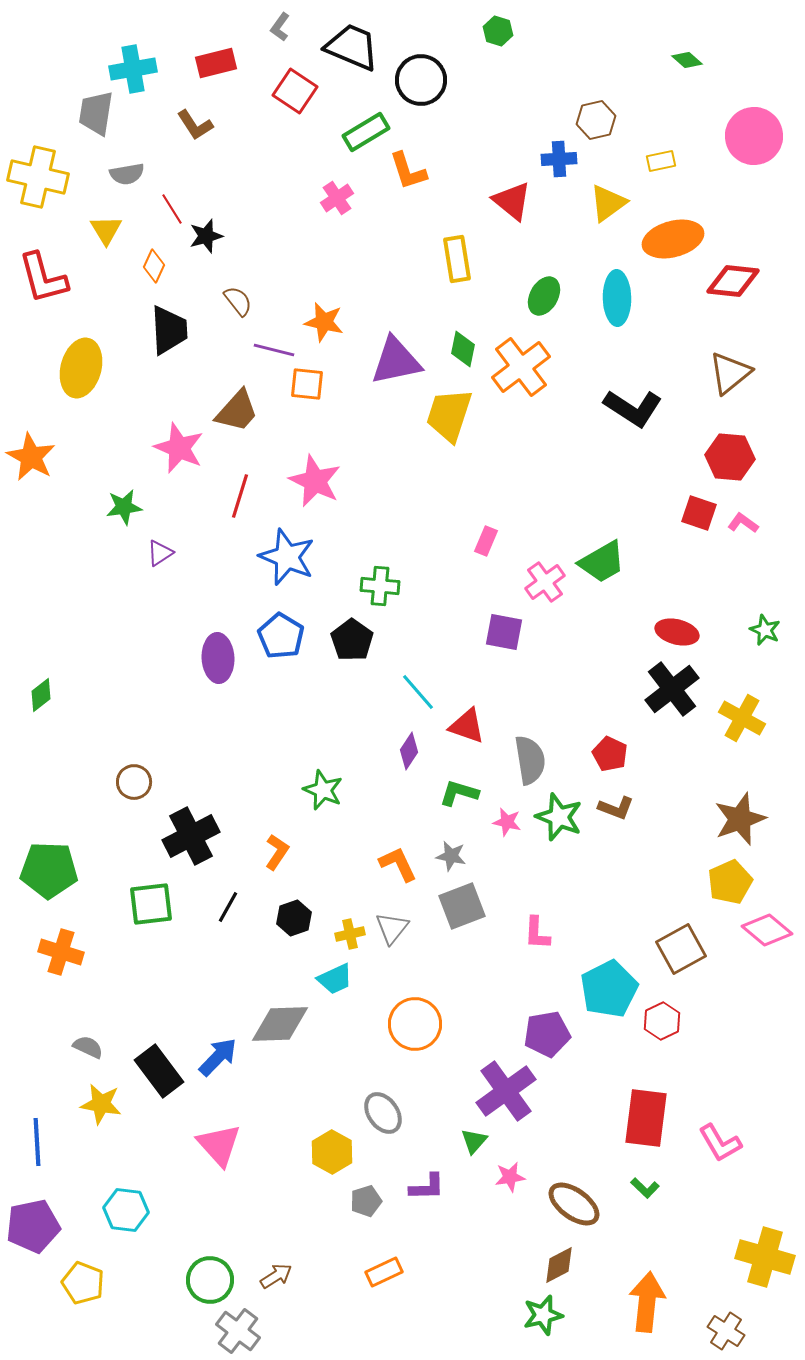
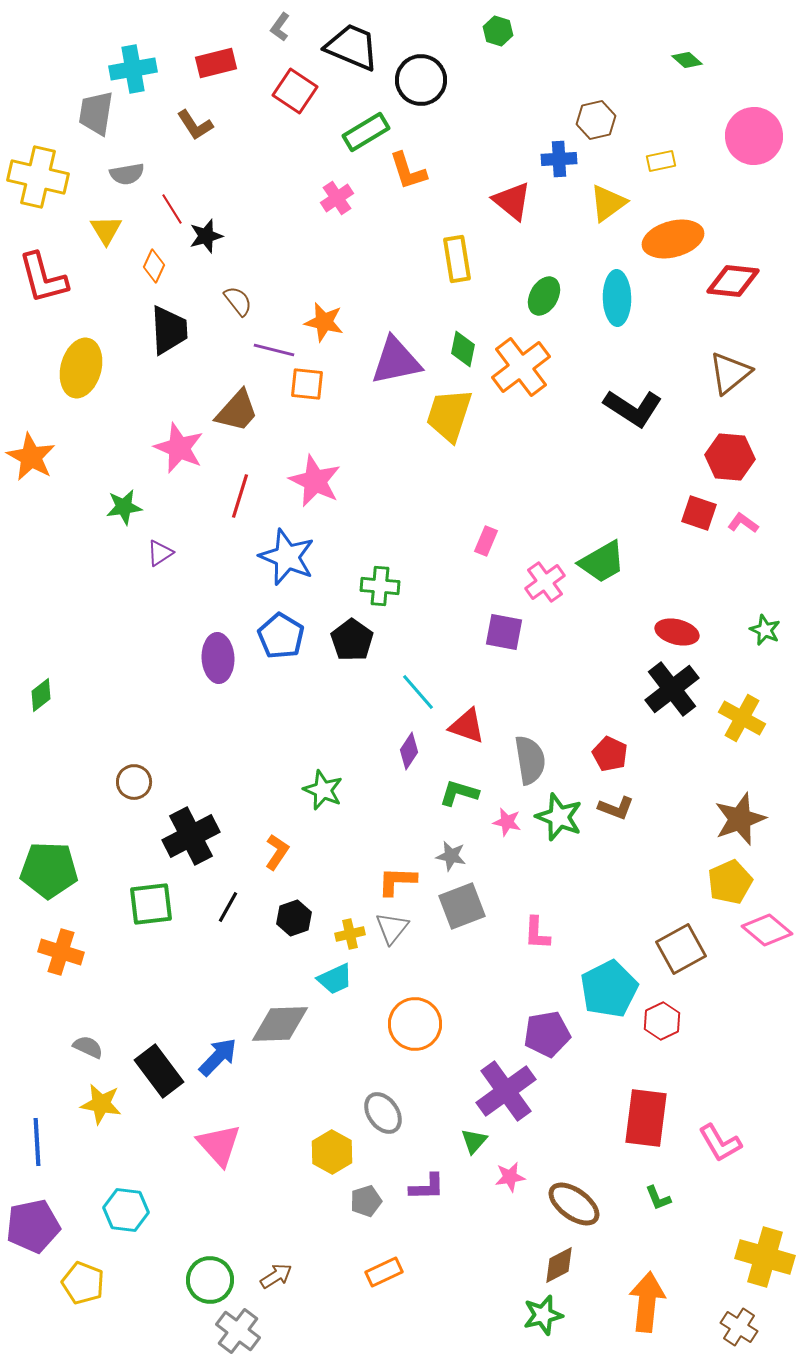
orange L-shape at (398, 864): moved 1 px left, 17 px down; rotated 63 degrees counterclockwise
green L-shape at (645, 1188): moved 13 px right, 10 px down; rotated 24 degrees clockwise
brown cross at (726, 1331): moved 13 px right, 4 px up
